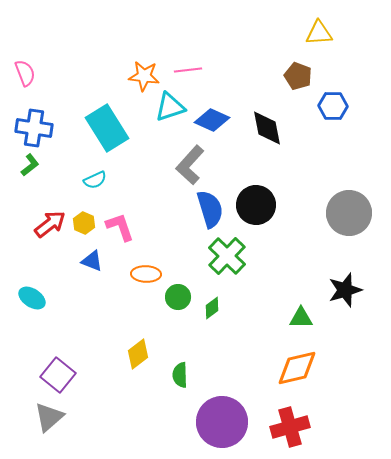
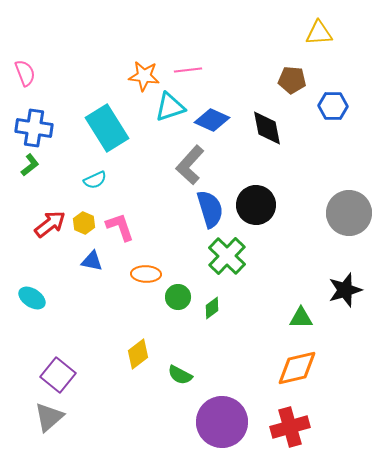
brown pentagon: moved 6 px left, 4 px down; rotated 16 degrees counterclockwise
blue triangle: rotated 10 degrees counterclockwise
green semicircle: rotated 60 degrees counterclockwise
